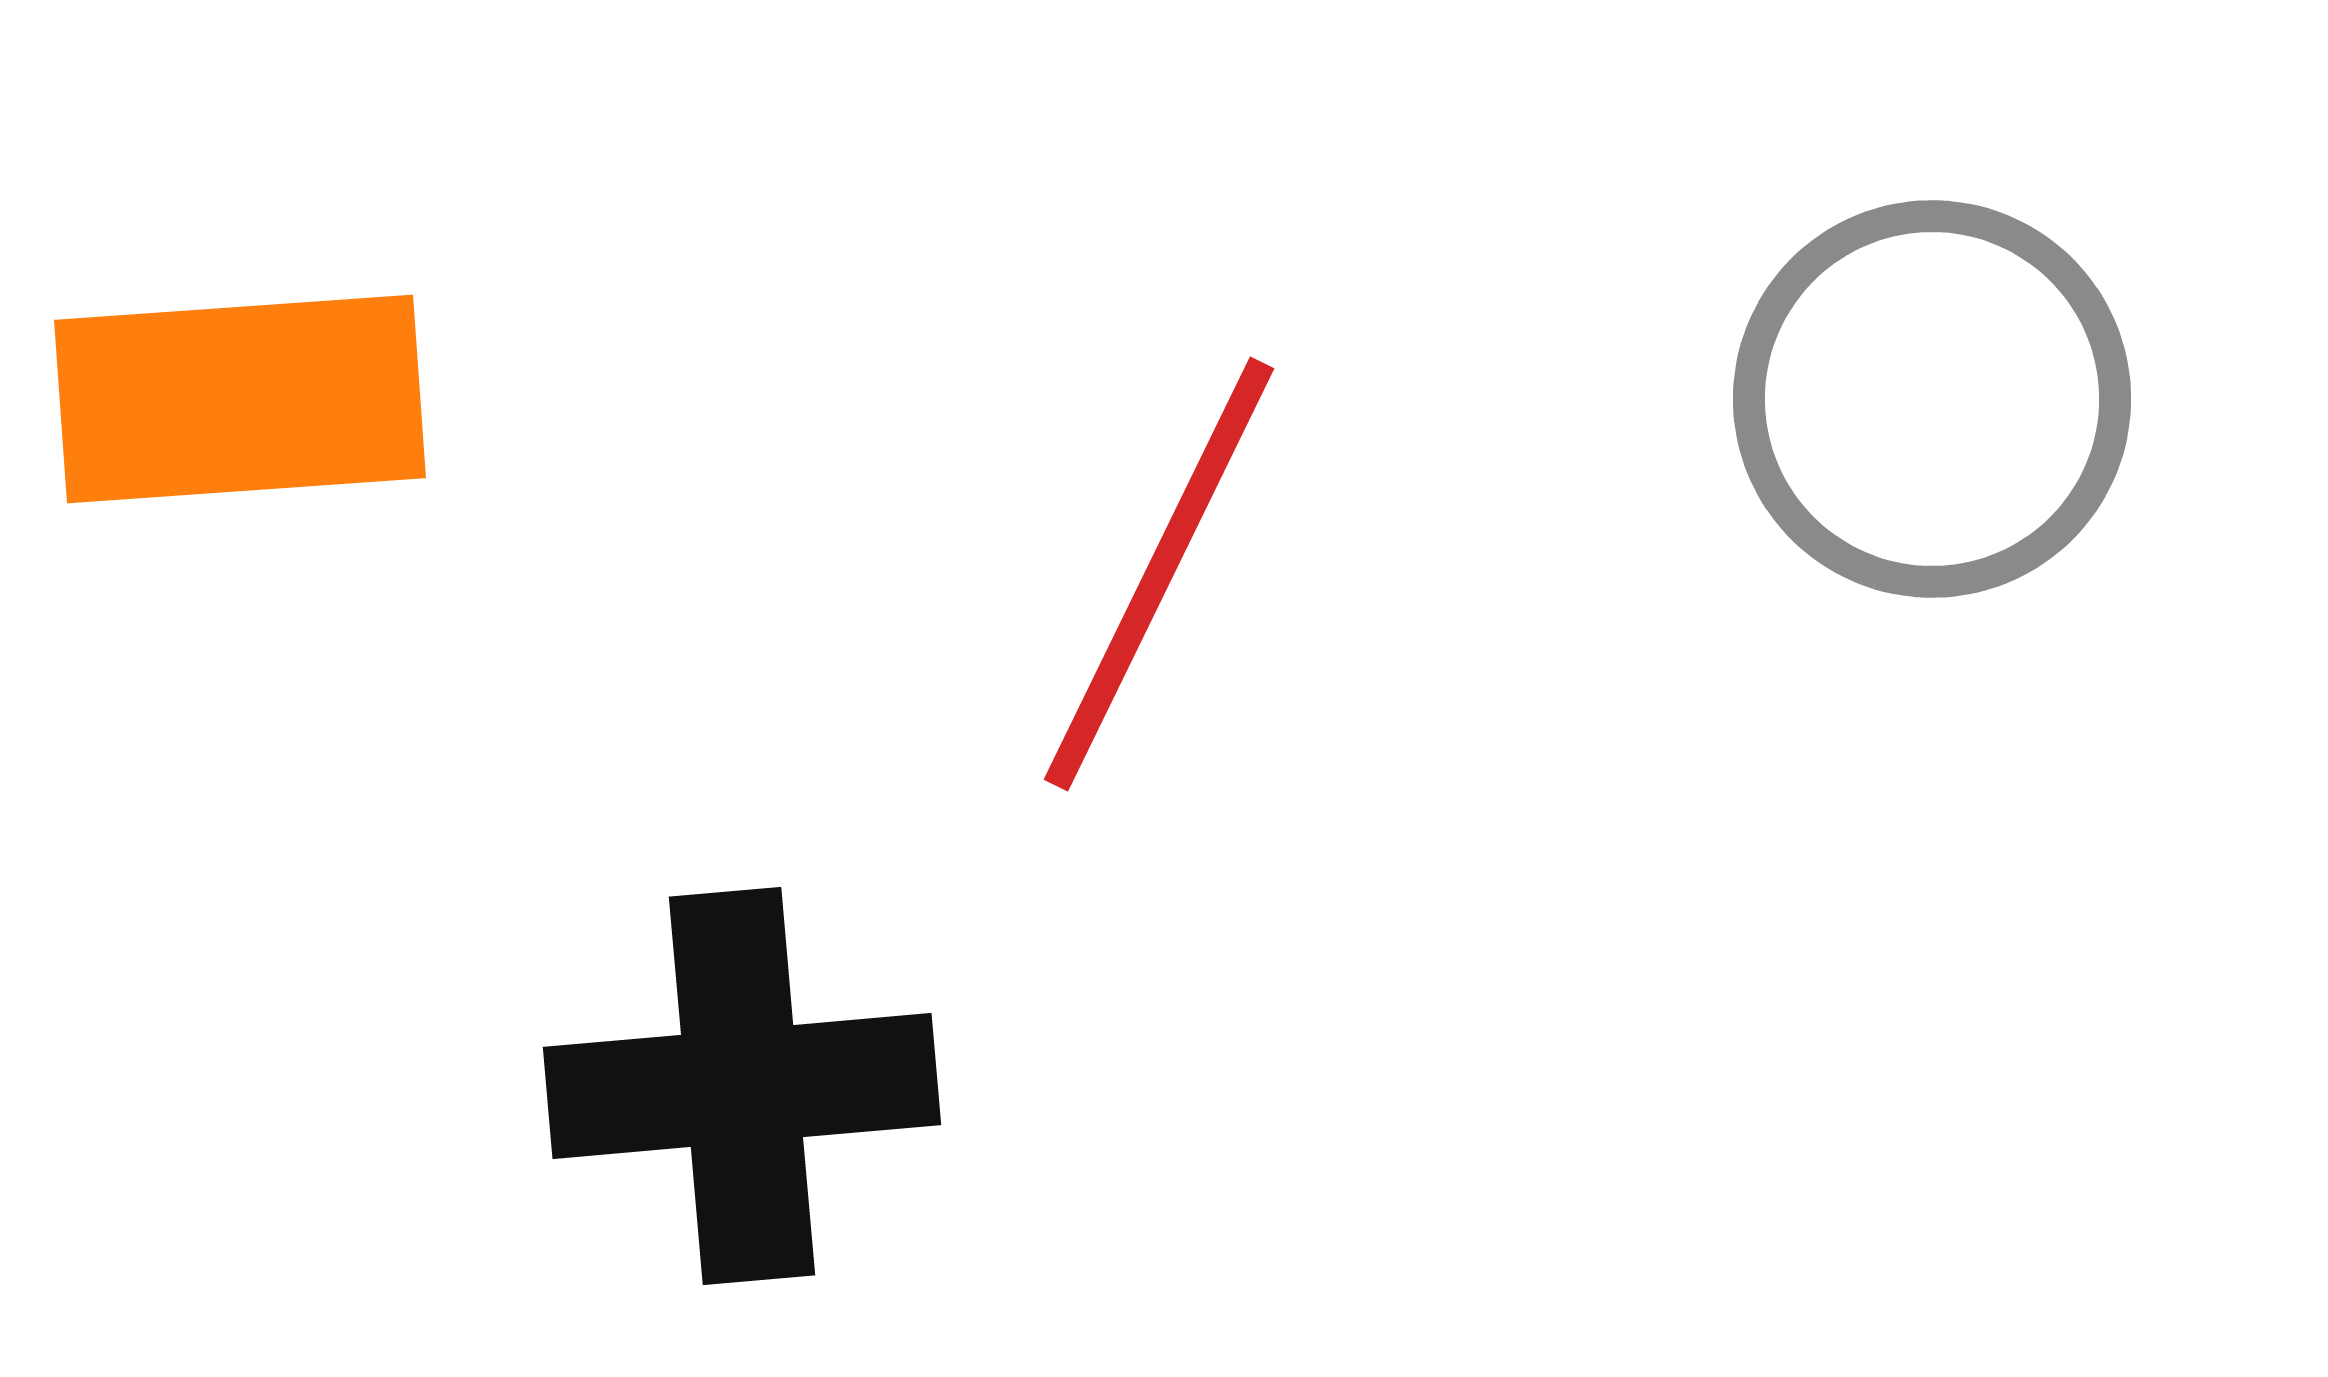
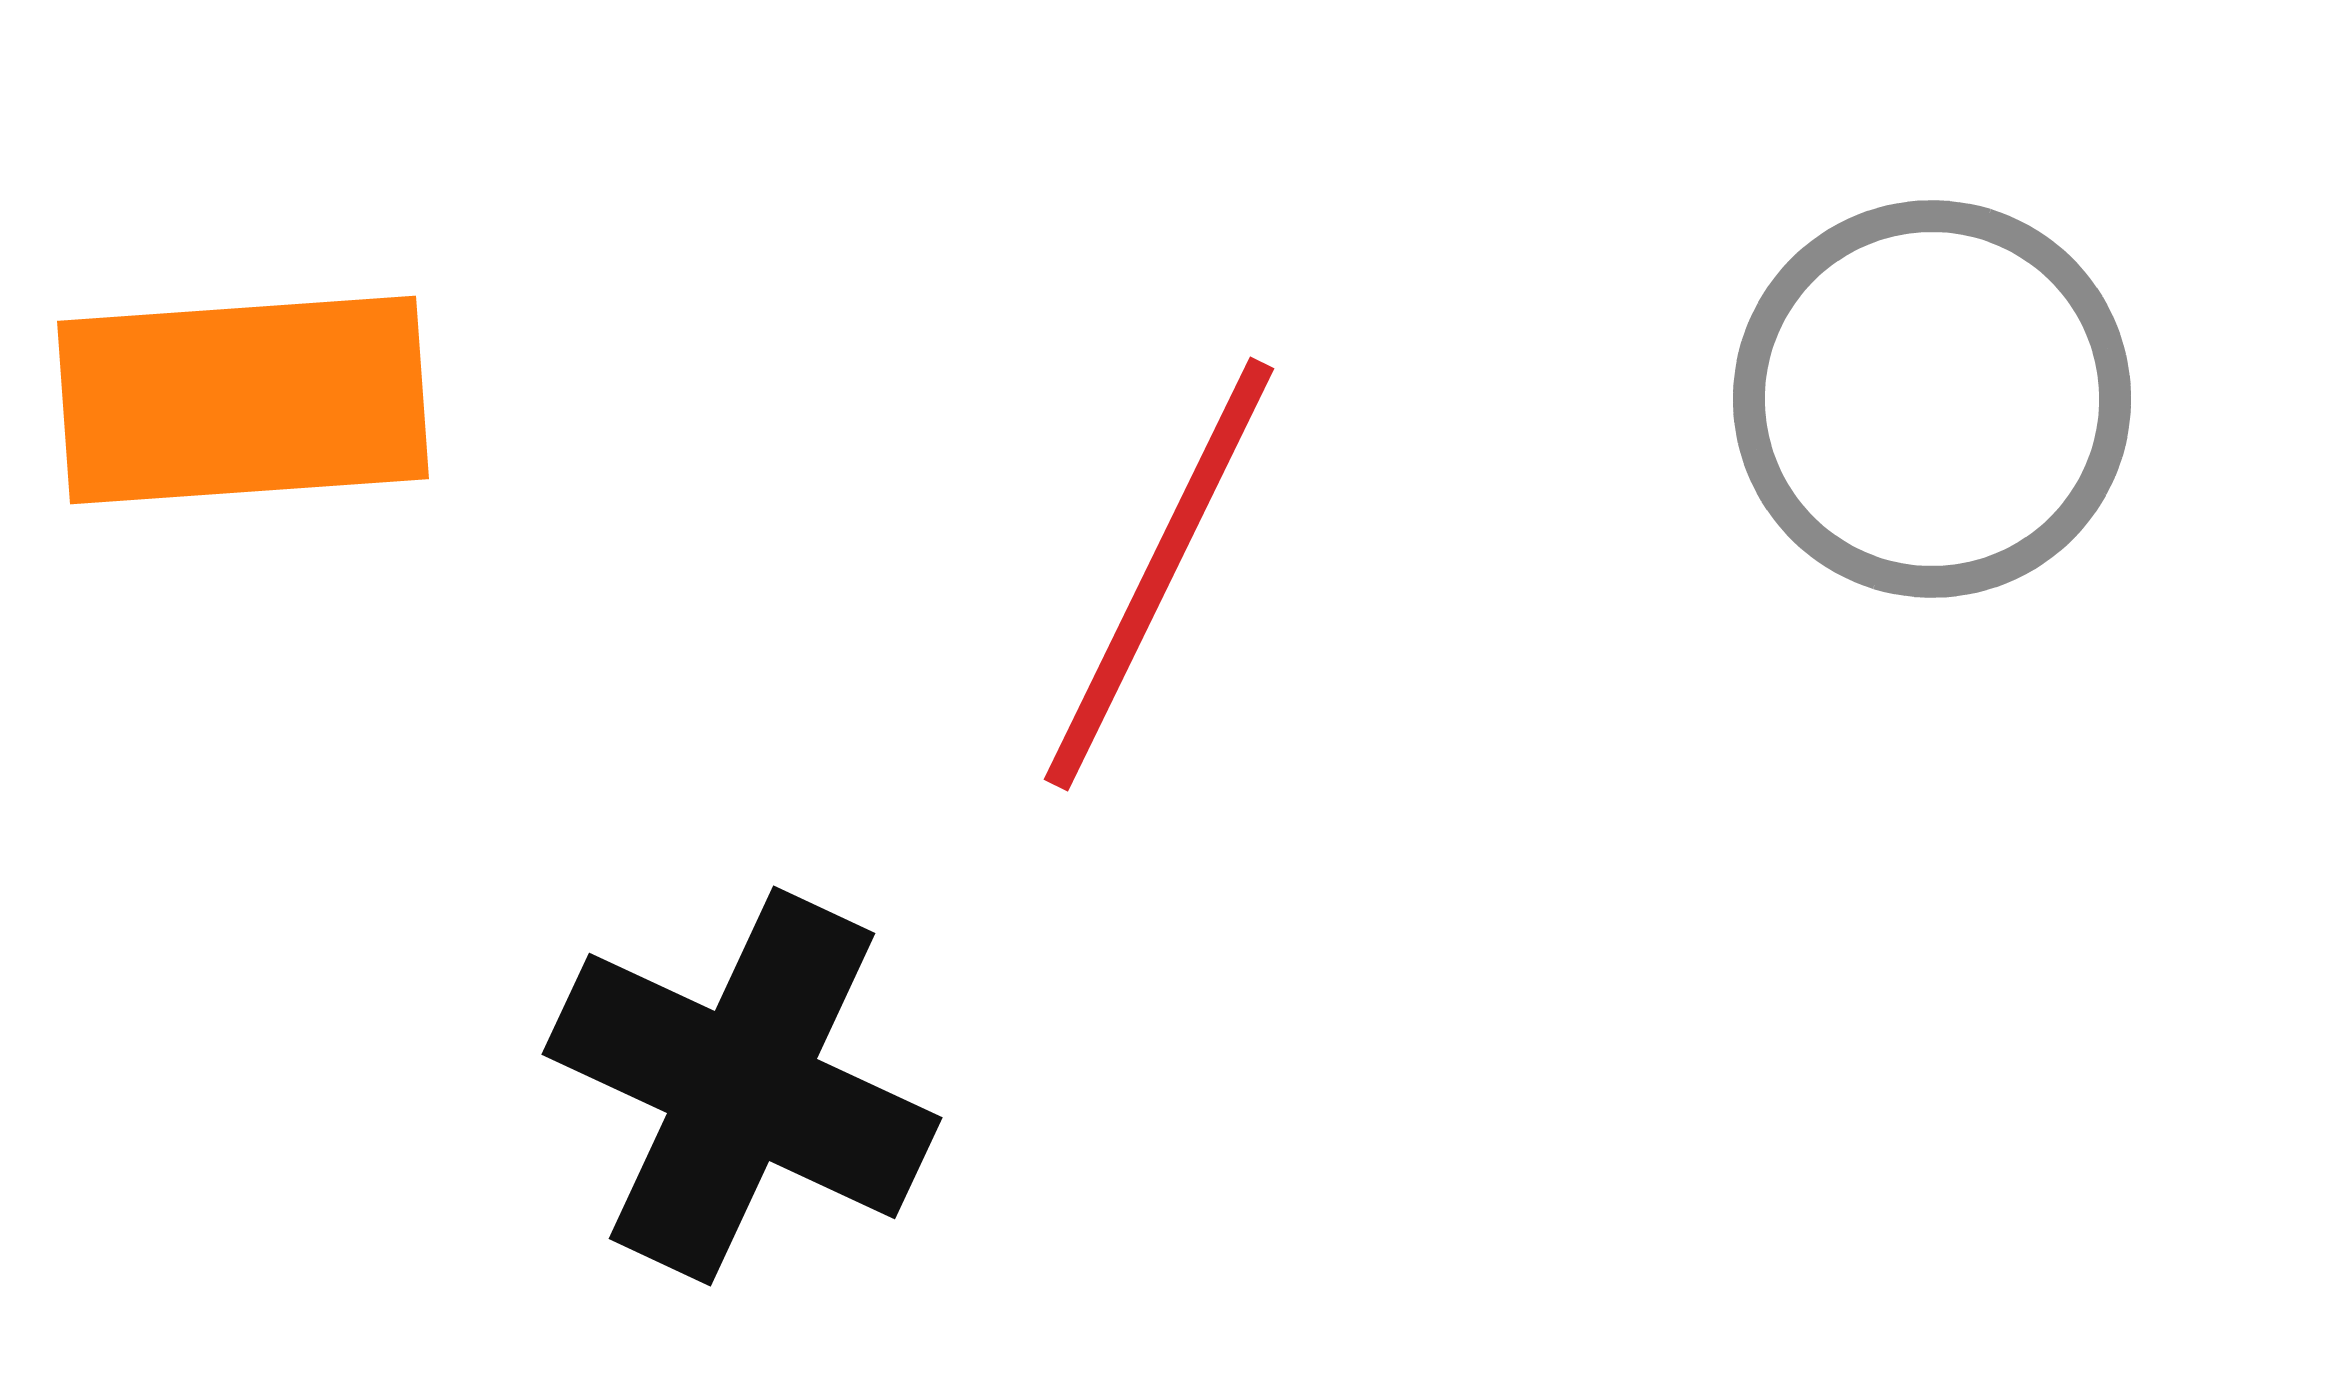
orange rectangle: moved 3 px right, 1 px down
black cross: rotated 30 degrees clockwise
